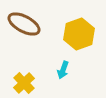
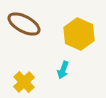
yellow hexagon: rotated 16 degrees counterclockwise
yellow cross: moved 1 px up
